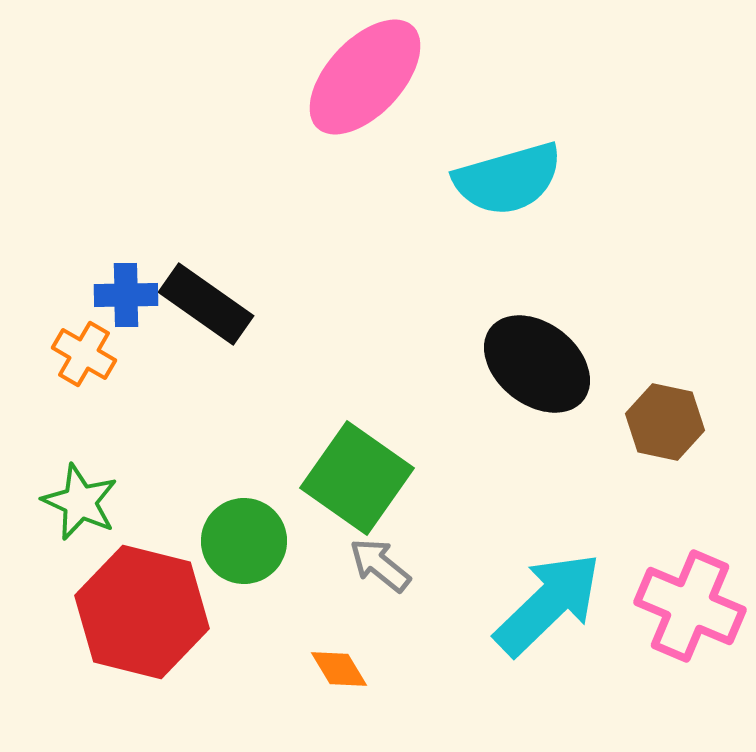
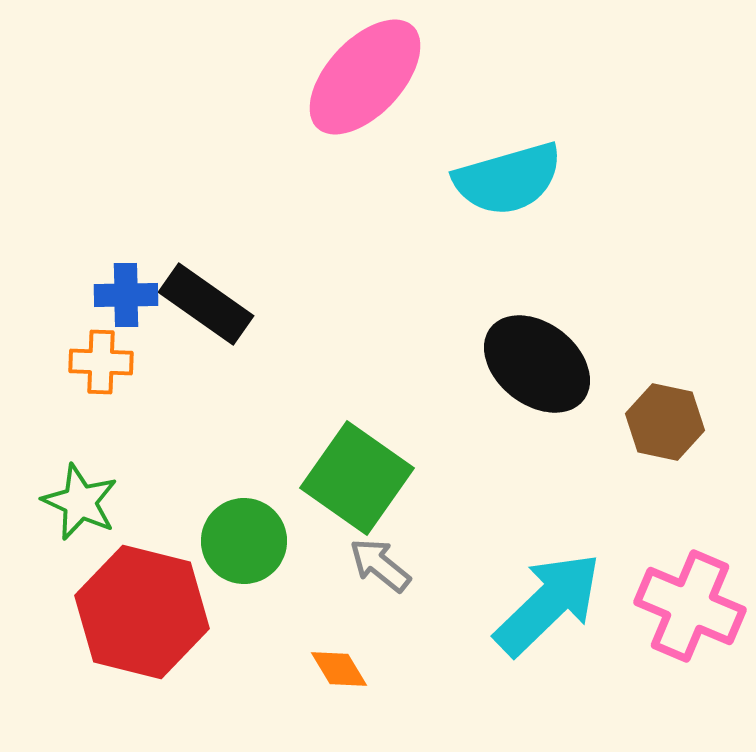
orange cross: moved 17 px right, 8 px down; rotated 28 degrees counterclockwise
